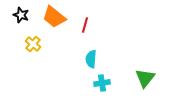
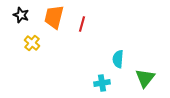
orange trapezoid: rotated 65 degrees clockwise
red line: moved 3 px left, 1 px up
yellow cross: moved 1 px left, 1 px up
cyan semicircle: moved 27 px right
